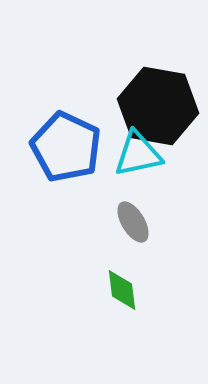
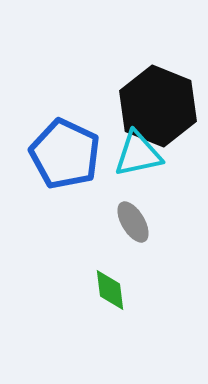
black hexagon: rotated 12 degrees clockwise
blue pentagon: moved 1 px left, 7 px down
green diamond: moved 12 px left
